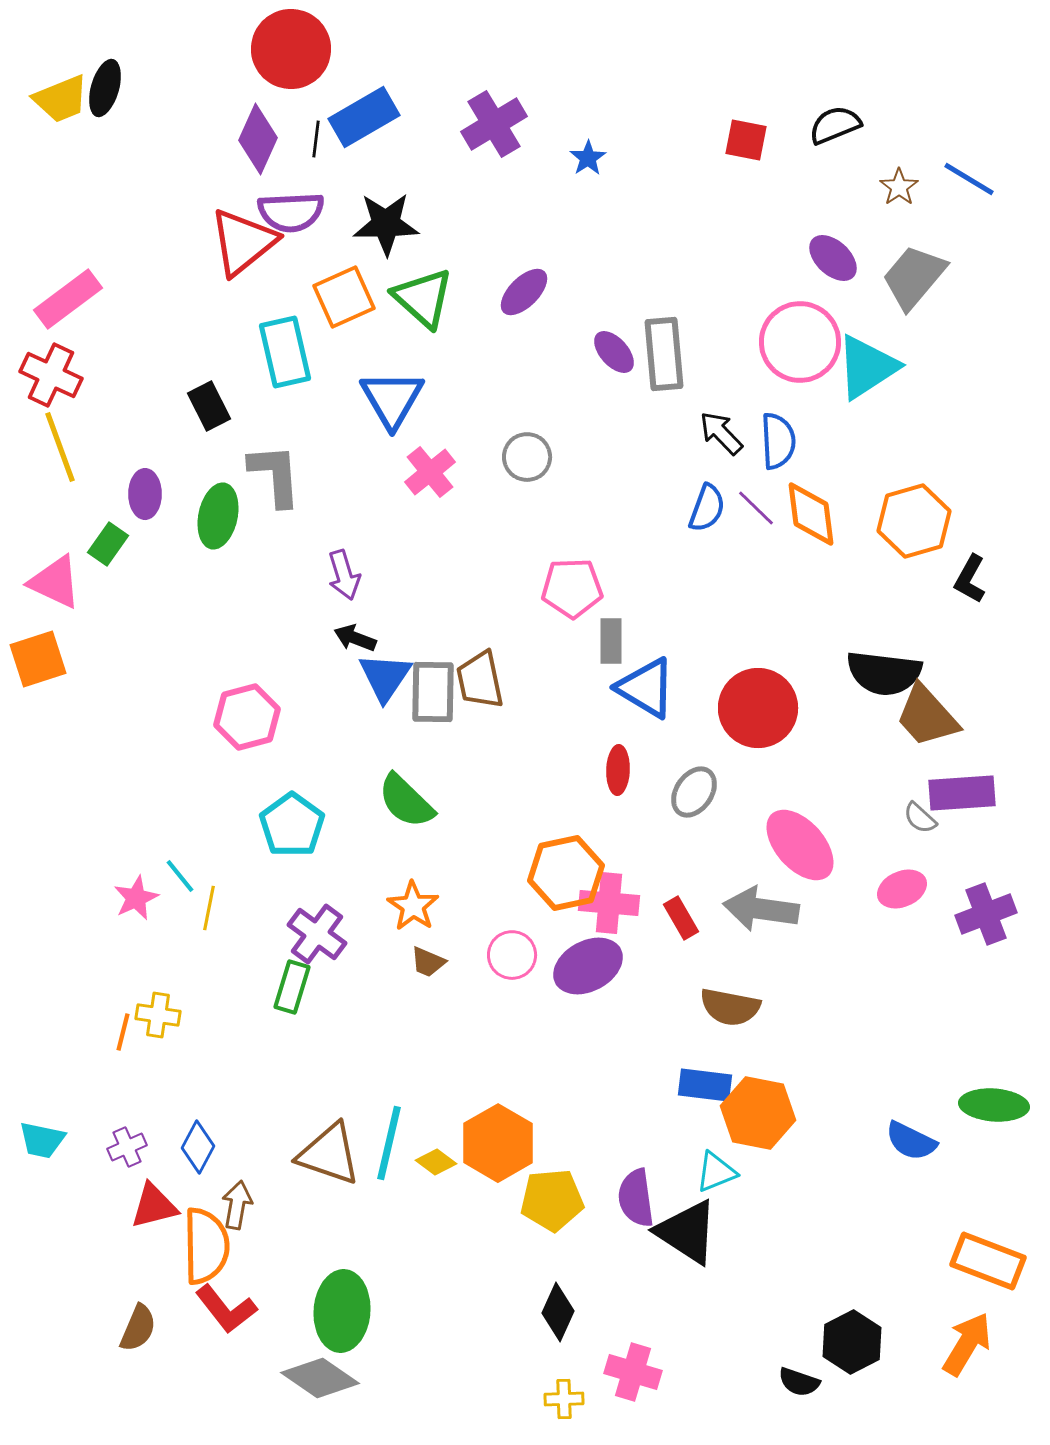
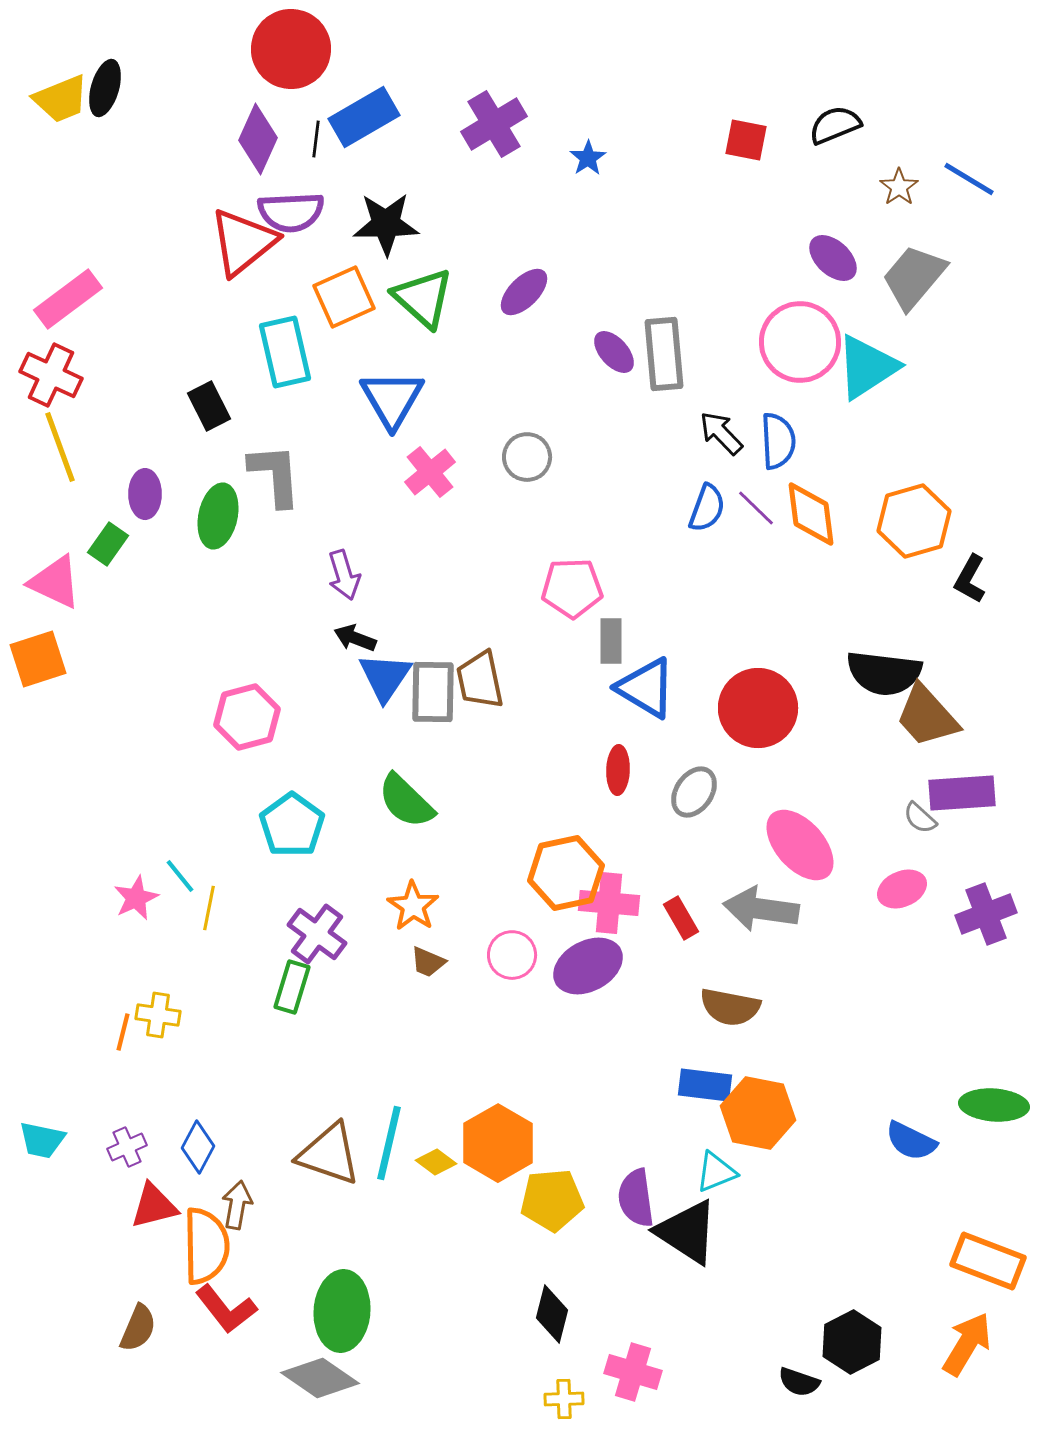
black diamond at (558, 1312): moved 6 px left, 2 px down; rotated 10 degrees counterclockwise
